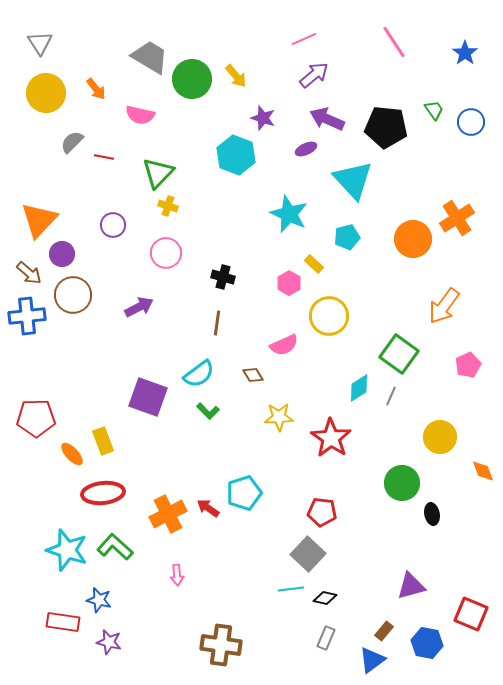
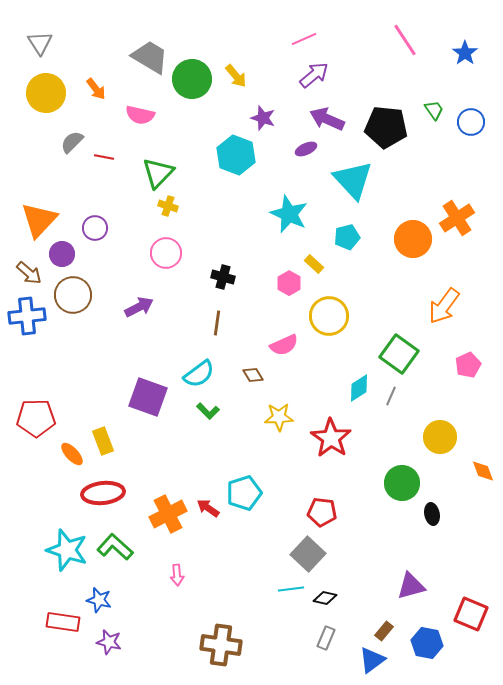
pink line at (394, 42): moved 11 px right, 2 px up
purple circle at (113, 225): moved 18 px left, 3 px down
